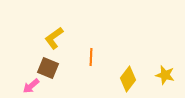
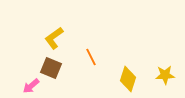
orange line: rotated 30 degrees counterclockwise
brown square: moved 3 px right
yellow star: rotated 18 degrees counterclockwise
yellow diamond: rotated 20 degrees counterclockwise
